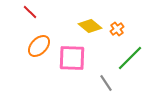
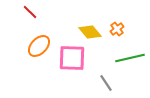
yellow diamond: moved 6 px down; rotated 10 degrees clockwise
green line: rotated 32 degrees clockwise
